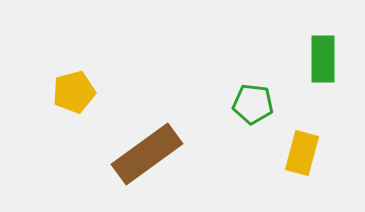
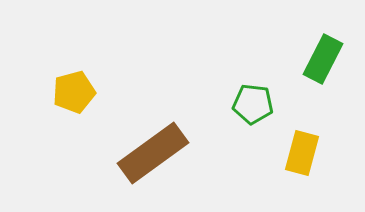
green rectangle: rotated 27 degrees clockwise
brown rectangle: moved 6 px right, 1 px up
